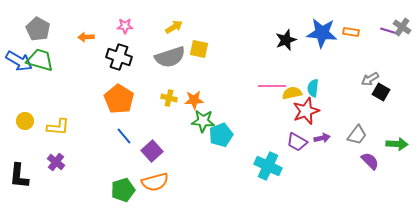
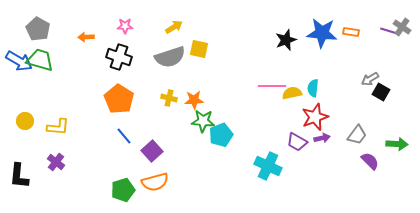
red star: moved 9 px right, 6 px down
